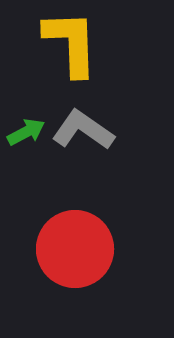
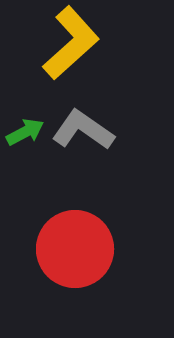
yellow L-shape: rotated 50 degrees clockwise
green arrow: moved 1 px left
